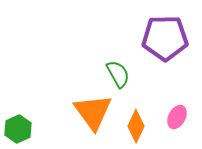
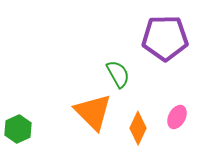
orange triangle: rotated 9 degrees counterclockwise
orange diamond: moved 2 px right, 2 px down
